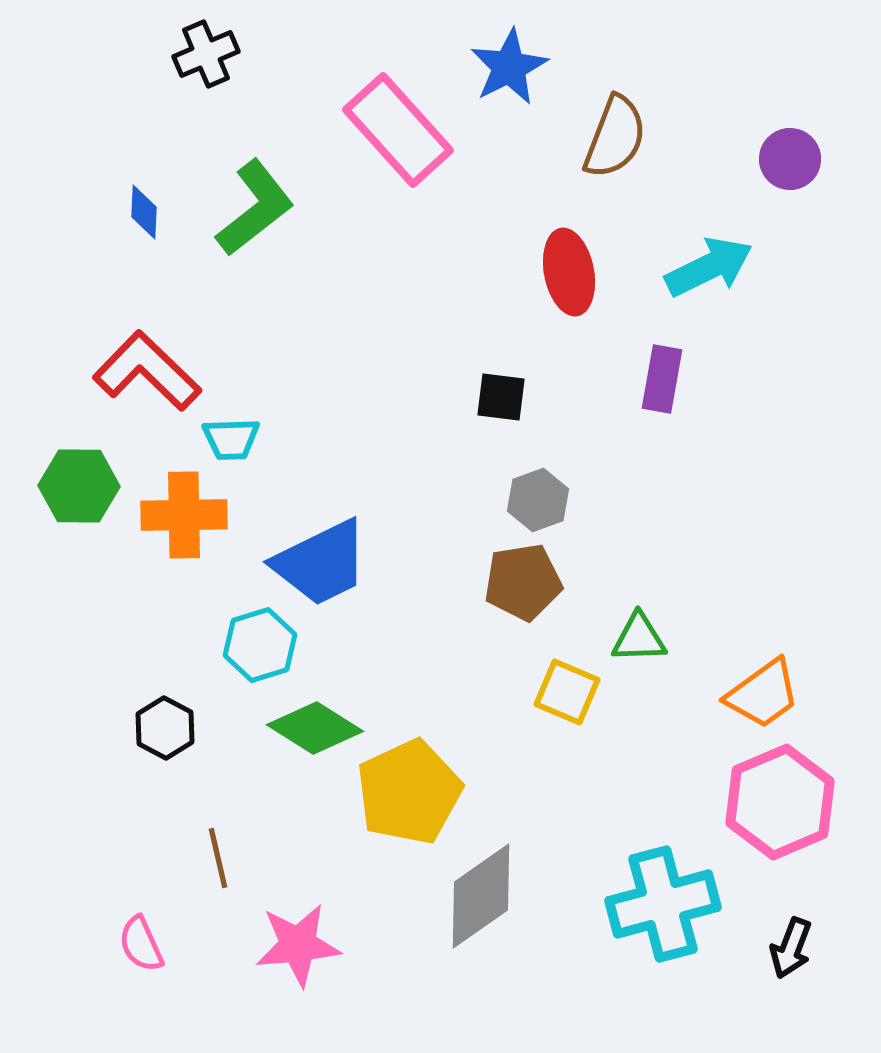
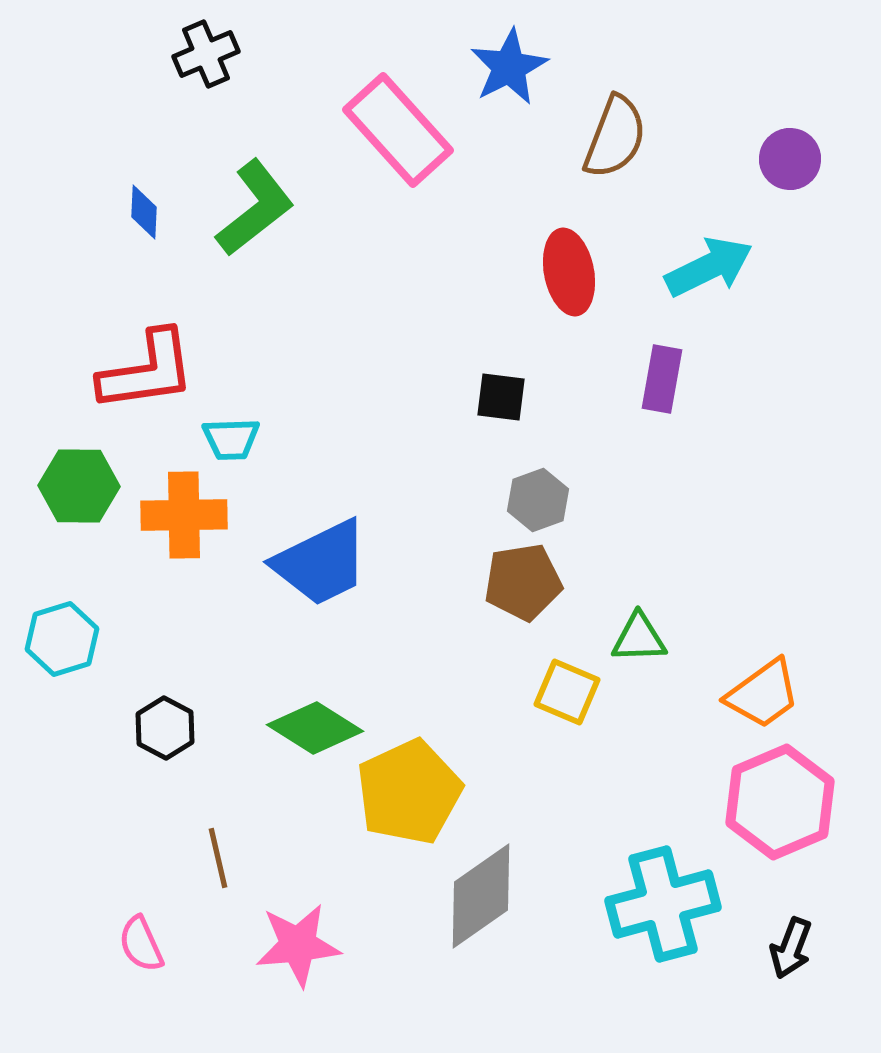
red L-shape: rotated 128 degrees clockwise
cyan hexagon: moved 198 px left, 6 px up
